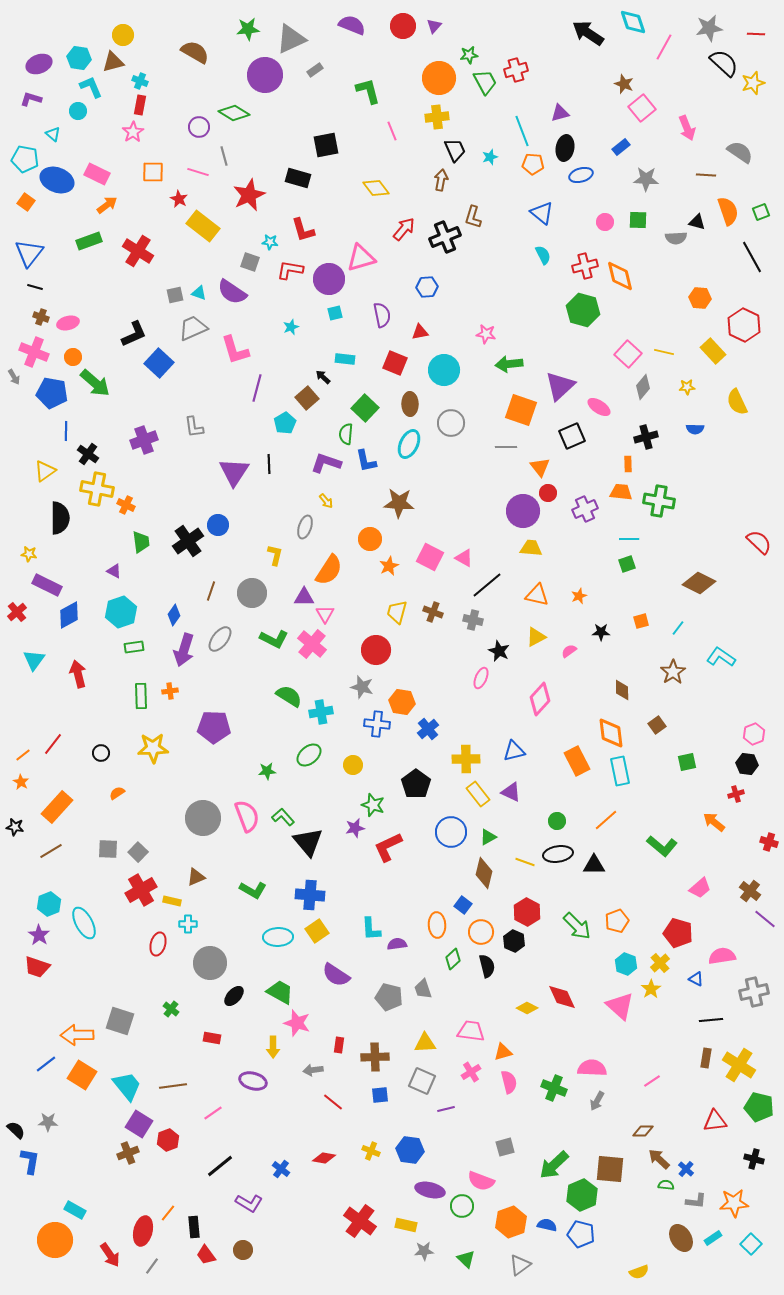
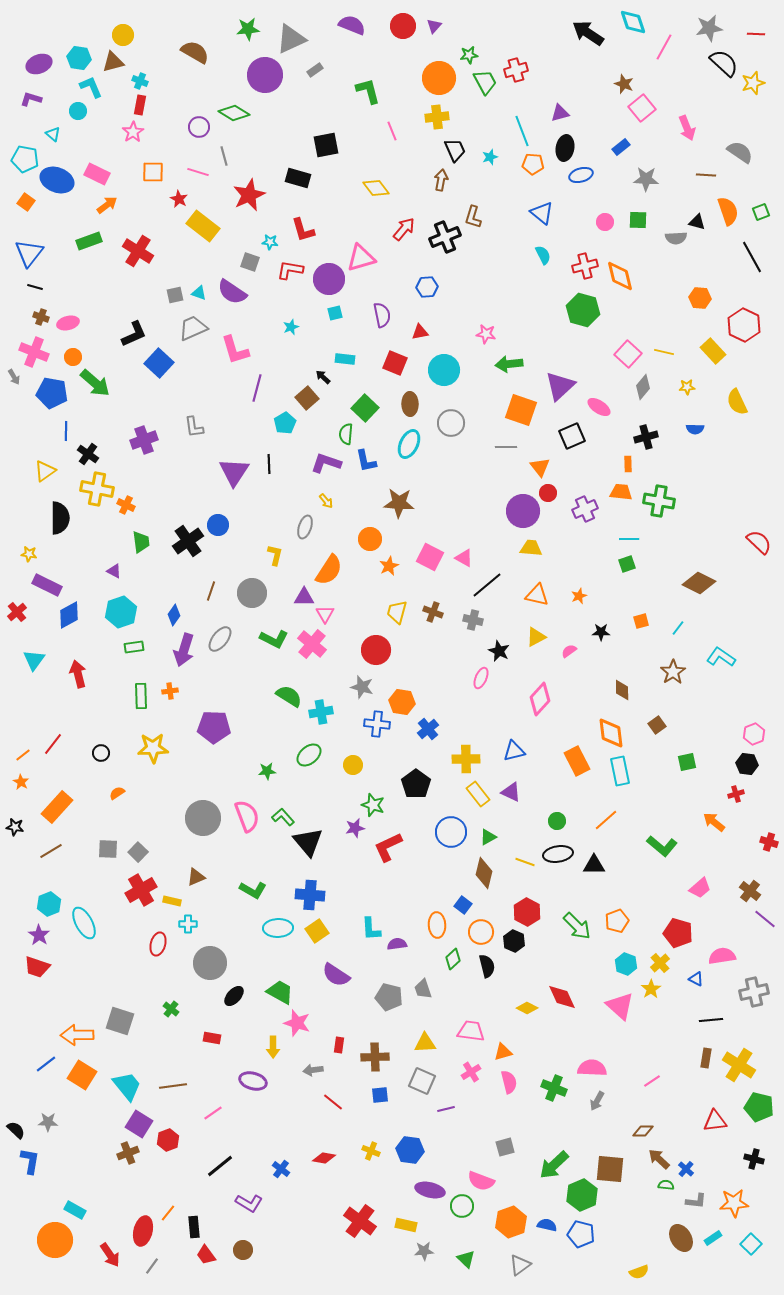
cyan ellipse at (278, 937): moved 9 px up
